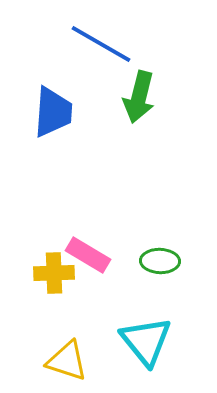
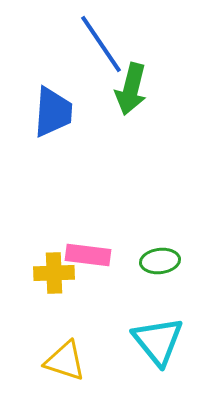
blue line: rotated 26 degrees clockwise
green arrow: moved 8 px left, 8 px up
pink rectangle: rotated 24 degrees counterclockwise
green ellipse: rotated 9 degrees counterclockwise
cyan triangle: moved 12 px right
yellow triangle: moved 2 px left
